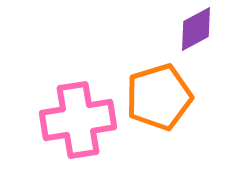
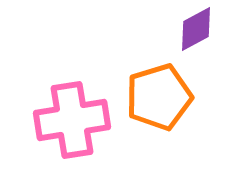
pink cross: moved 6 px left
